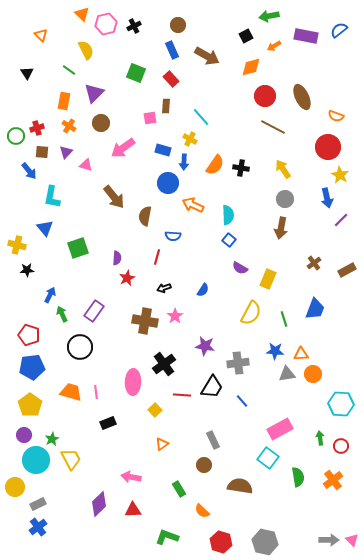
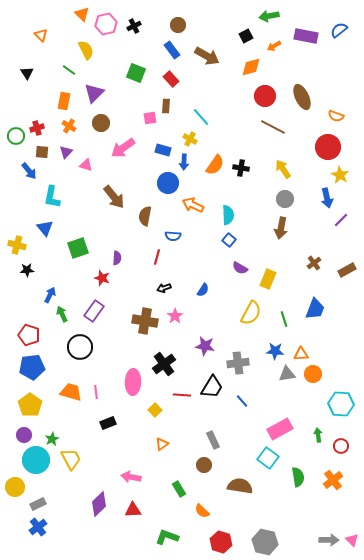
blue rectangle at (172, 50): rotated 12 degrees counterclockwise
red star at (127, 278): moved 25 px left; rotated 28 degrees counterclockwise
green arrow at (320, 438): moved 2 px left, 3 px up
